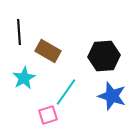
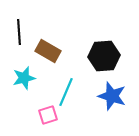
cyan star: rotated 15 degrees clockwise
cyan line: rotated 12 degrees counterclockwise
